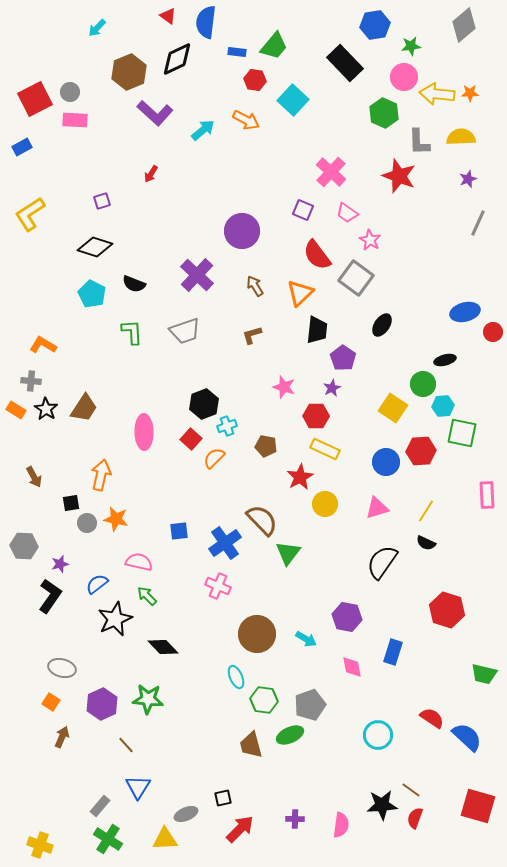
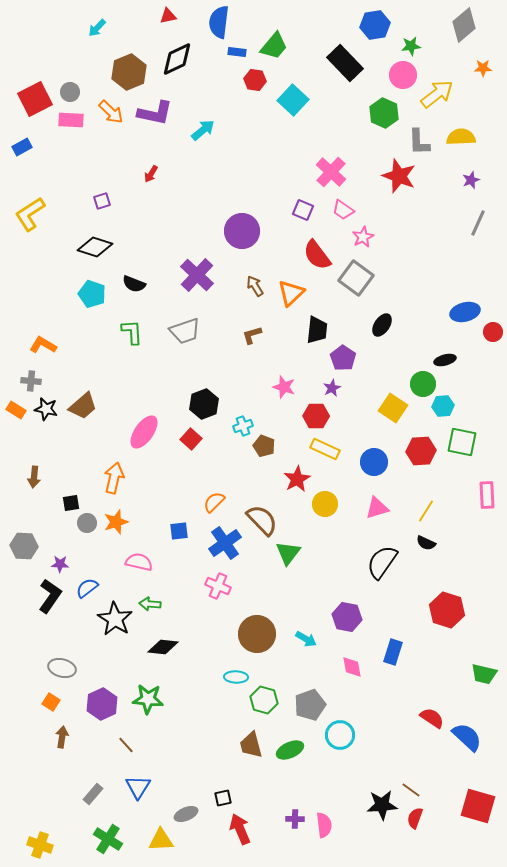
red triangle at (168, 16): rotated 48 degrees counterclockwise
blue semicircle at (206, 22): moved 13 px right
pink circle at (404, 77): moved 1 px left, 2 px up
orange star at (470, 93): moved 13 px right, 25 px up
yellow arrow at (437, 94): rotated 136 degrees clockwise
purple L-shape at (155, 113): rotated 30 degrees counterclockwise
pink rectangle at (75, 120): moved 4 px left
orange arrow at (246, 120): moved 135 px left, 8 px up; rotated 16 degrees clockwise
purple star at (468, 179): moved 3 px right, 1 px down
pink trapezoid at (347, 213): moved 4 px left, 3 px up
pink star at (370, 240): moved 7 px left, 3 px up; rotated 15 degrees clockwise
orange triangle at (300, 293): moved 9 px left
cyan pentagon at (92, 294): rotated 8 degrees counterclockwise
brown trapezoid at (84, 408): moved 1 px left, 2 px up; rotated 16 degrees clockwise
black star at (46, 409): rotated 20 degrees counterclockwise
cyan cross at (227, 426): moved 16 px right
pink ellipse at (144, 432): rotated 36 degrees clockwise
green square at (462, 433): moved 9 px down
brown pentagon at (266, 446): moved 2 px left; rotated 10 degrees clockwise
orange semicircle at (214, 458): moved 44 px down
blue circle at (386, 462): moved 12 px left
orange arrow at (101, 475): moved 13 px right, 3 px down
brown arrow at (34, 477): rotated 35 degrees clockwise
red star at (300, 477): moved 3 px left, 2 px down
orange star at (116, 519): moved 3 px down; rotated 30 degrees counterclockwise
purple star at (60, 564): rotated 18 degrees clockwise
blue semicircle at (97, 584): moved 10 px left, 4 px down
green arrow at (147, 596): moved 3 px right, 8 px down; rotated 40 degrees counterclockwise
black star at (115, 619): rotated 16 degrees counterclockwise
black diamond at (163, 647): rotated 40 degrees counterclockwise
cyan ellipse at (236, 677): rotated 65 degrees counterclockwise
green hexagon at (264, 700): rotated 8 degrees clockwise
green ellipse at (290, 735): moved 15 px down
cyan circle at (378, 735): moved 38 px left
brown arrow at (62, 737): rotated 15 degrees counterclockwise
gray rectangle at (100, 806): moved 7 px left, 12 px up
pink semicircle at (341, 825): moved 17 px left; rotated 15 degrees counterclockwise
red arrow at (240, 829): rotated 68 degrees counterclockwise
yellow triangle at (165, 839): moved 4 px left, 1 px down
